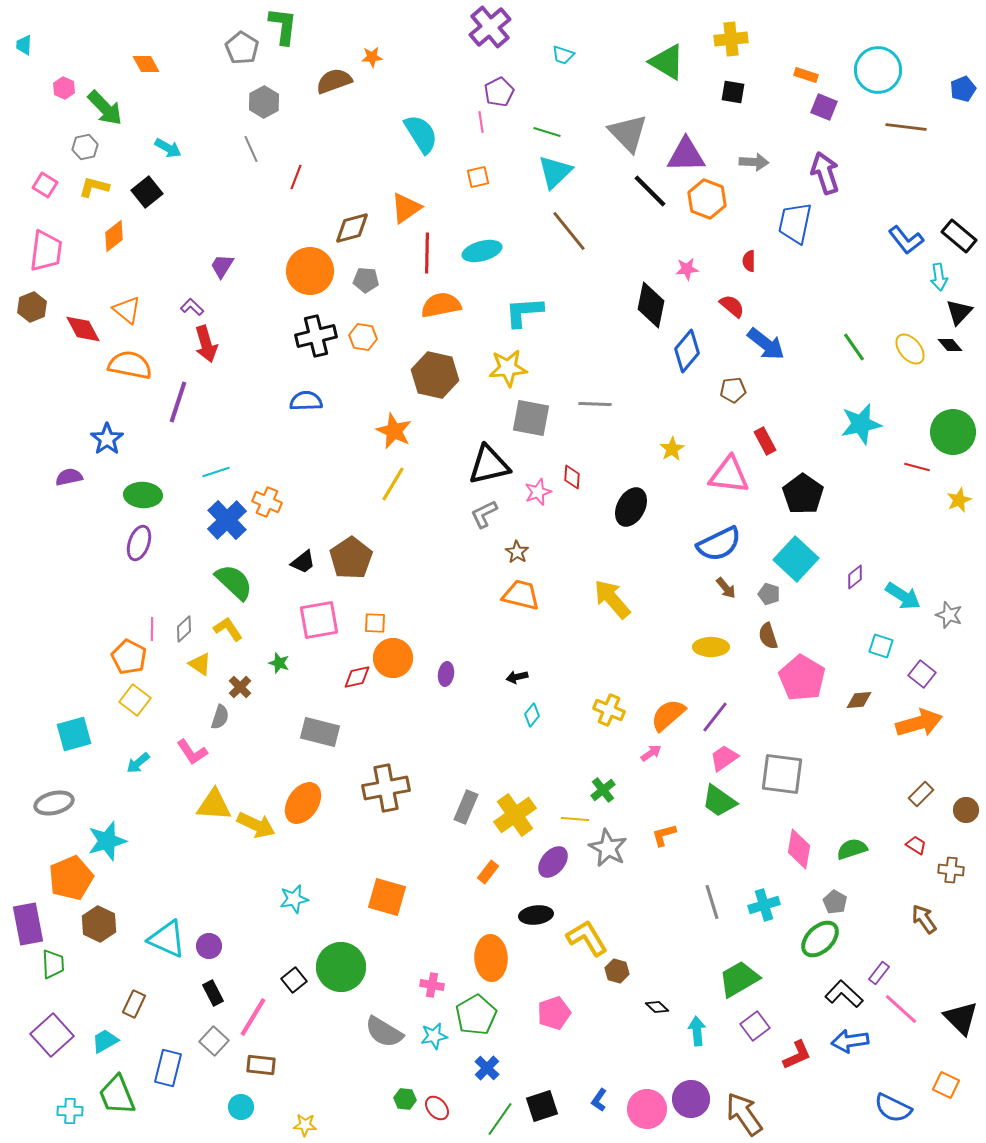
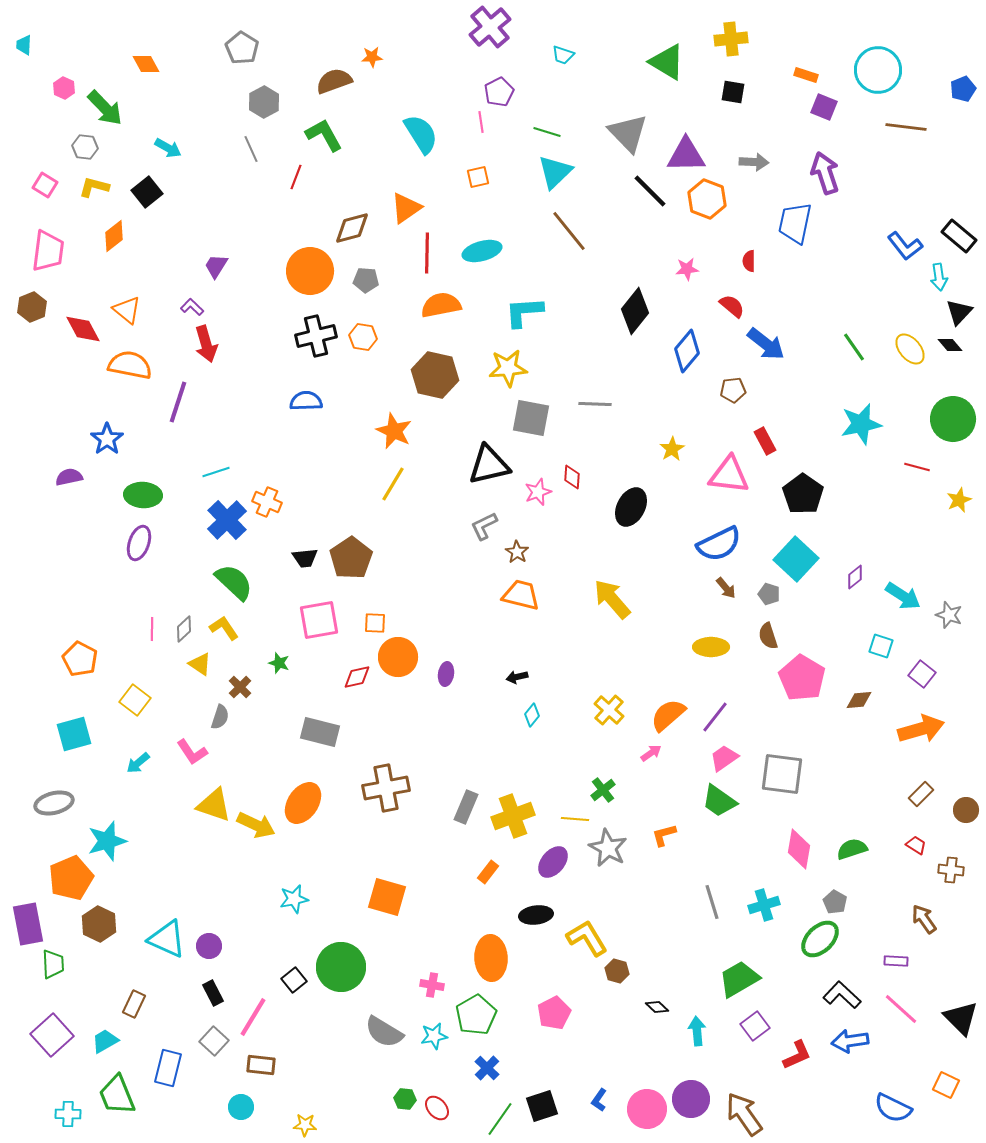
green L-shape at (283, 26): moved 41 px right, 109 px down; rotated 36 degrees counterclockwise
gray hexagon at (85, 147): rotated 20 degrees clockwise
blue L-shape at (906, 240): moved 1 px left, 6 px down
pink trapezoid at (46, 251): moved 2 px right
purple trapezoid at (222, 266): moved 6 px left
black diamond at (651, 305): moved 16 px left, 6 px down; rotated 27 degrees clockwise
green circle at (953, 432): moved 13 px up
gray L-shape at (484, 514): moved 12 px down
black trapezoid at (303, 562): moved 2 px right, 4 px up; rotated 32 degrees clockwise
yellow L-shape at (228, 629): moved 4 px left, 1 px up
orange pentagon at (129, 657): moved 49 px left, 2 px down
orange circle at (393, 658): moved 5 px right, 1 px up
yellow cross at (609, 710): rotated 20 degrees clockwise
orange arrow at (919, 723): moved 2 px right, 6 px down
yellow triangle at (214, 805): rotated 15 degrees clockwise
yellow cross at (515, 815): moved 2 px left, 1 px down; rotated 15 degrees clockwise
purple rectangle at (879, 973): moved 17 px right, 12 px up; rotated 55 degrees clockwise
black L-shape at (844, 994): moved 2 px left, 1 px down
pink pentagon at (554, 1013): rotated 8 degrees counterclockwise
cyan cross at (70, 1111): moved 2 px left, 3 px down
